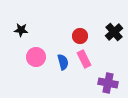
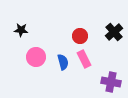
purple cross: moved 3 px right, 1 px up
